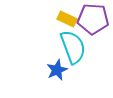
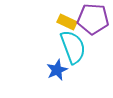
yellow rectangle: moved 3 px down
